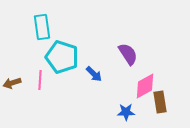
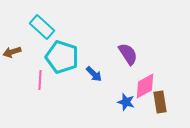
cyan rectangle: rotated 40 degrees counterclockwise
brown arrow: moved 31 px up
blue star: moved 10 px up; rotated 18 degrees clockwise
